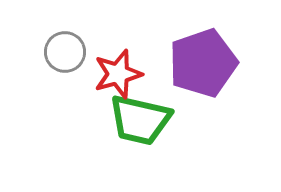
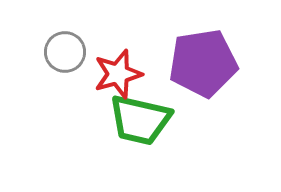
purple pentagon: rotated 10 degrees clockwise
